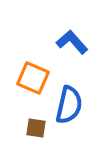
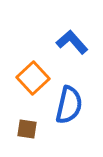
orange square: rotated 24 degrees clockwise
brown square: moved 9 px left, 1 px down
